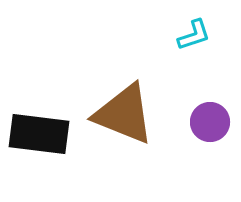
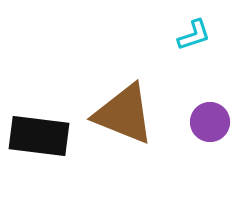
black rectangle: moved 2 px down
